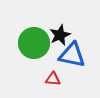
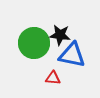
black star: rotated 30 degrees clockwise
red triangle: moved 1 px up
